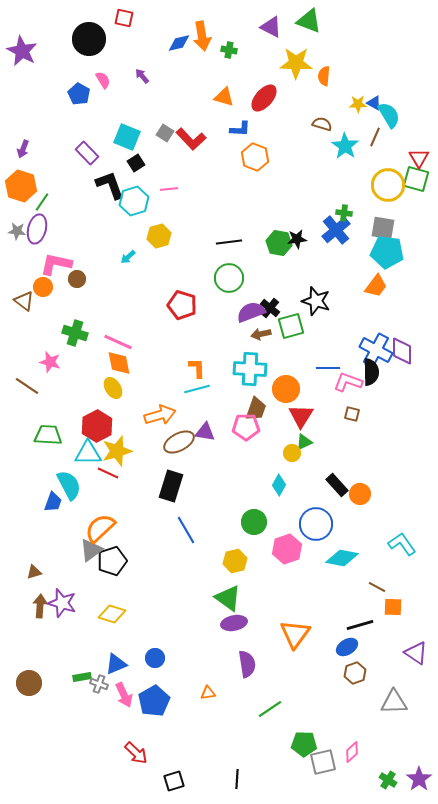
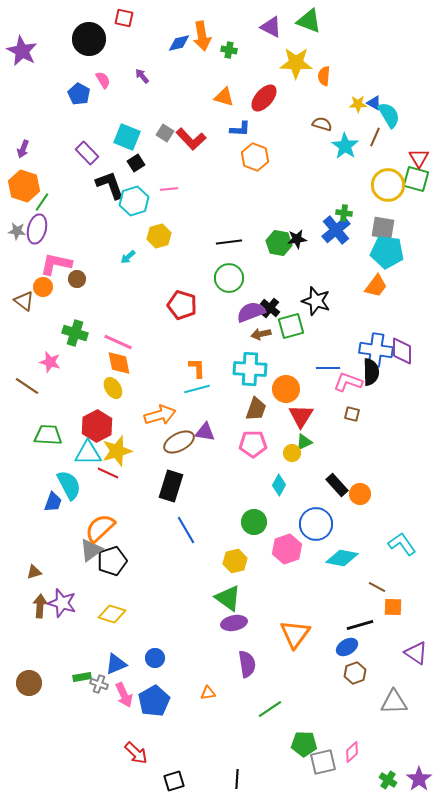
orange hexagon at (21, 186): moved 3 px right
blue cross at (376, 350): rotated 20 degrees counterclockwise
pink pentagon at (246, 427): moved 7 px right, 17 px down
